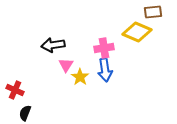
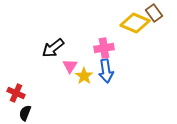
brown rectangle: moved 1 px right, 1 px down; rotated 60 degrees clockwise
yellow diamond: moved 2 px left, 9 px up
black arrow: moved 3 px down; rotated 30 degrees counterclockwise
pink triangle: moved 4 px right, 1 px down
blue arrow: moved 1 px right, 1 px down
yellow star: moved 4 px right, 1 px up
red cross: moved 1 px right, 3 px down
